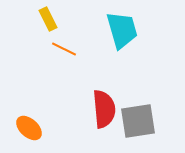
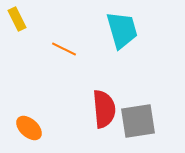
yellow rectangle: moved 31 px left
